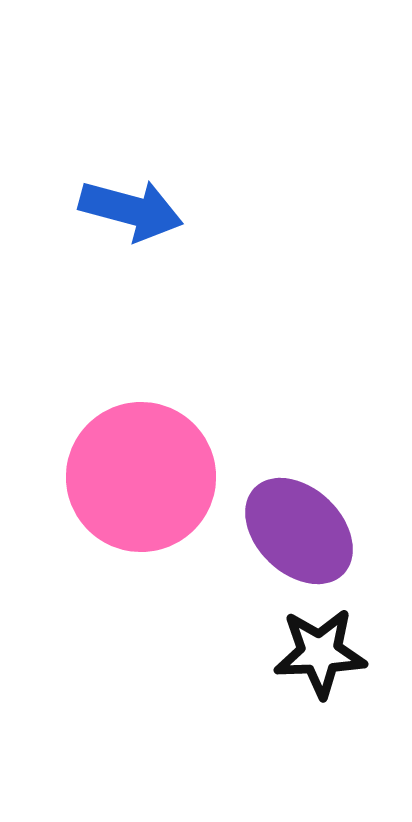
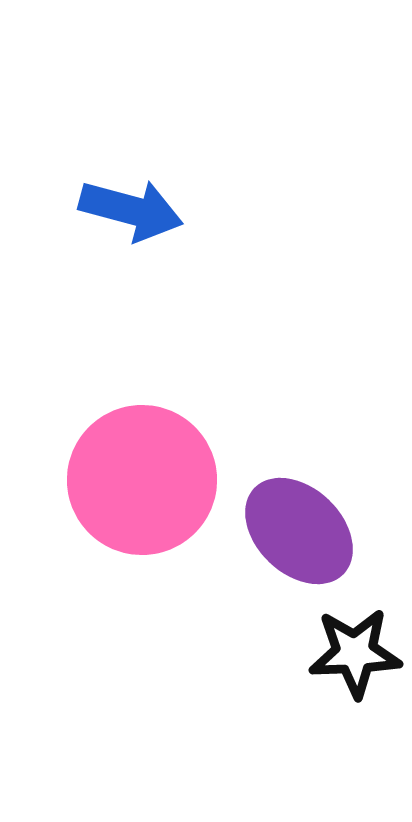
pink circle: moved 1 px right, 3 px down
black star: moved 35 px right
